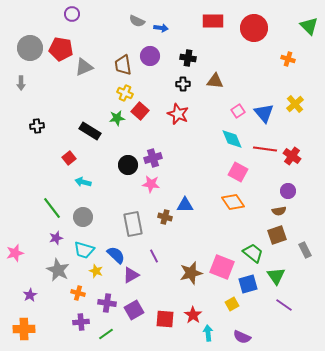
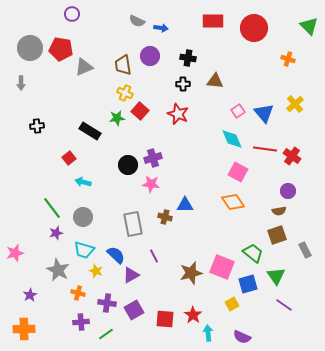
purple star at (56, 238): moved 5 px up
